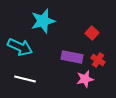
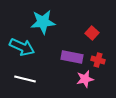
cyan star: moved 1 px down; rotated 10 degrees clockwise
cyan arrow: moved 2 px right
red cross: rotated 16 degrees counterclockwise
